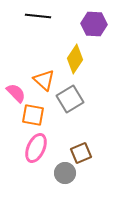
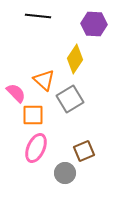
orange square: rotated 10 degrees counterclockwise
brown square: moved 3 px right, 2 px up
